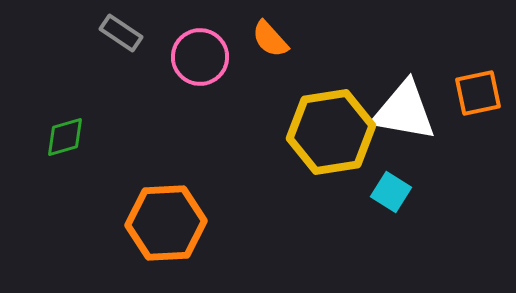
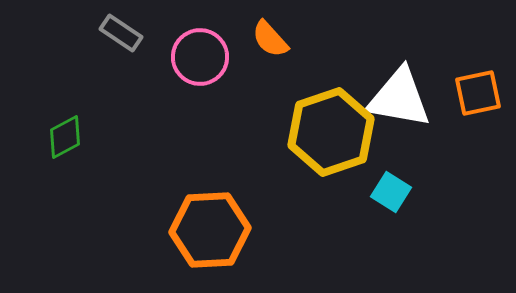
white triangle: moved 5 px left, 13 px up
yellow hexagon: rotated 10 degrees counterclockwise
green diamond: rotated 12 degrees counterclockwise
orange hexagon: moved 44 px right, 7 px down
